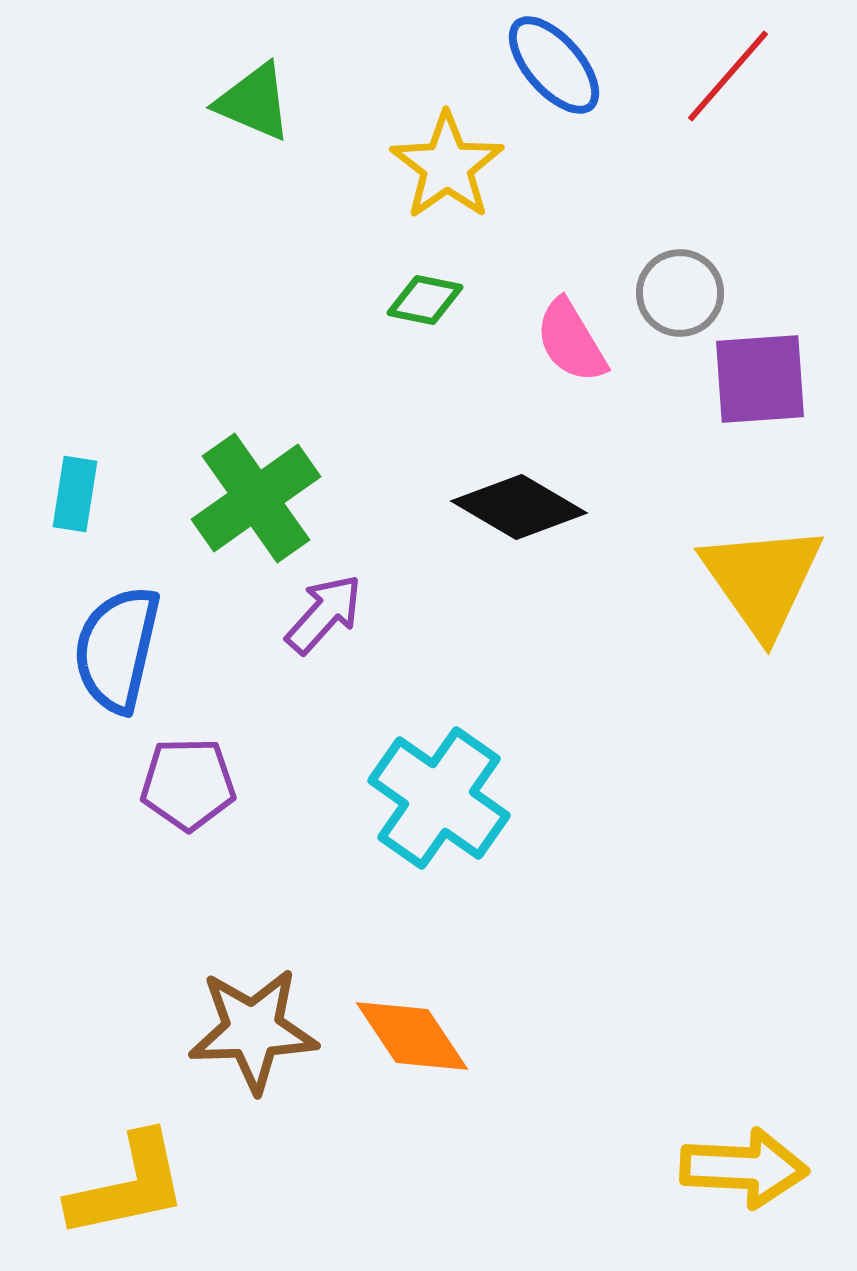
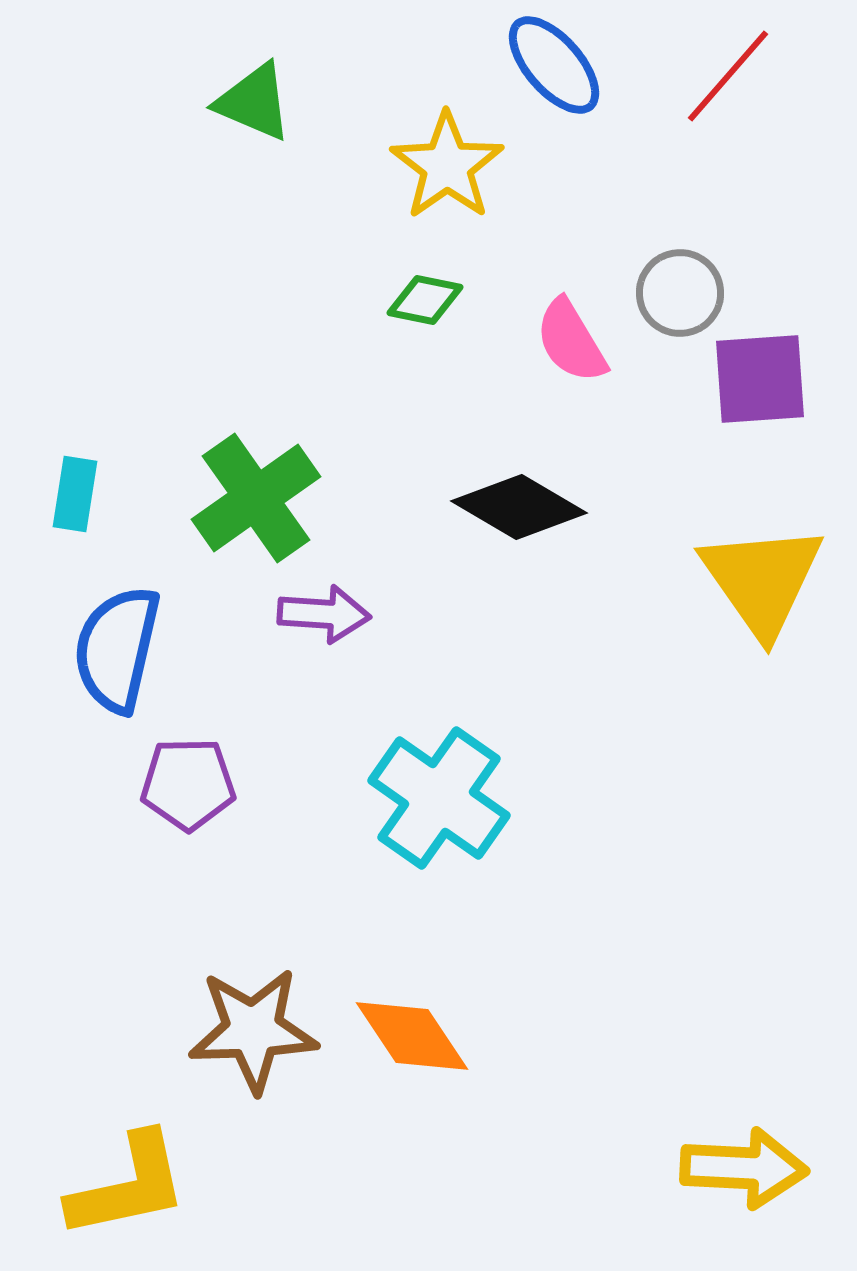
purple arrow: rotated 52 degrees clockwise
